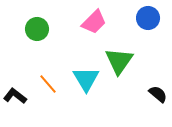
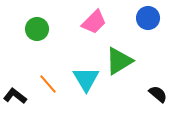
green triangle: rotated 24 degrees clockwise
